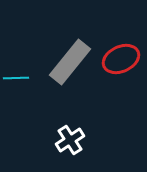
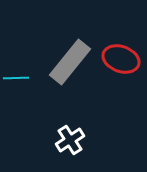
red ellipse: rotated 45 degrees clockwise
